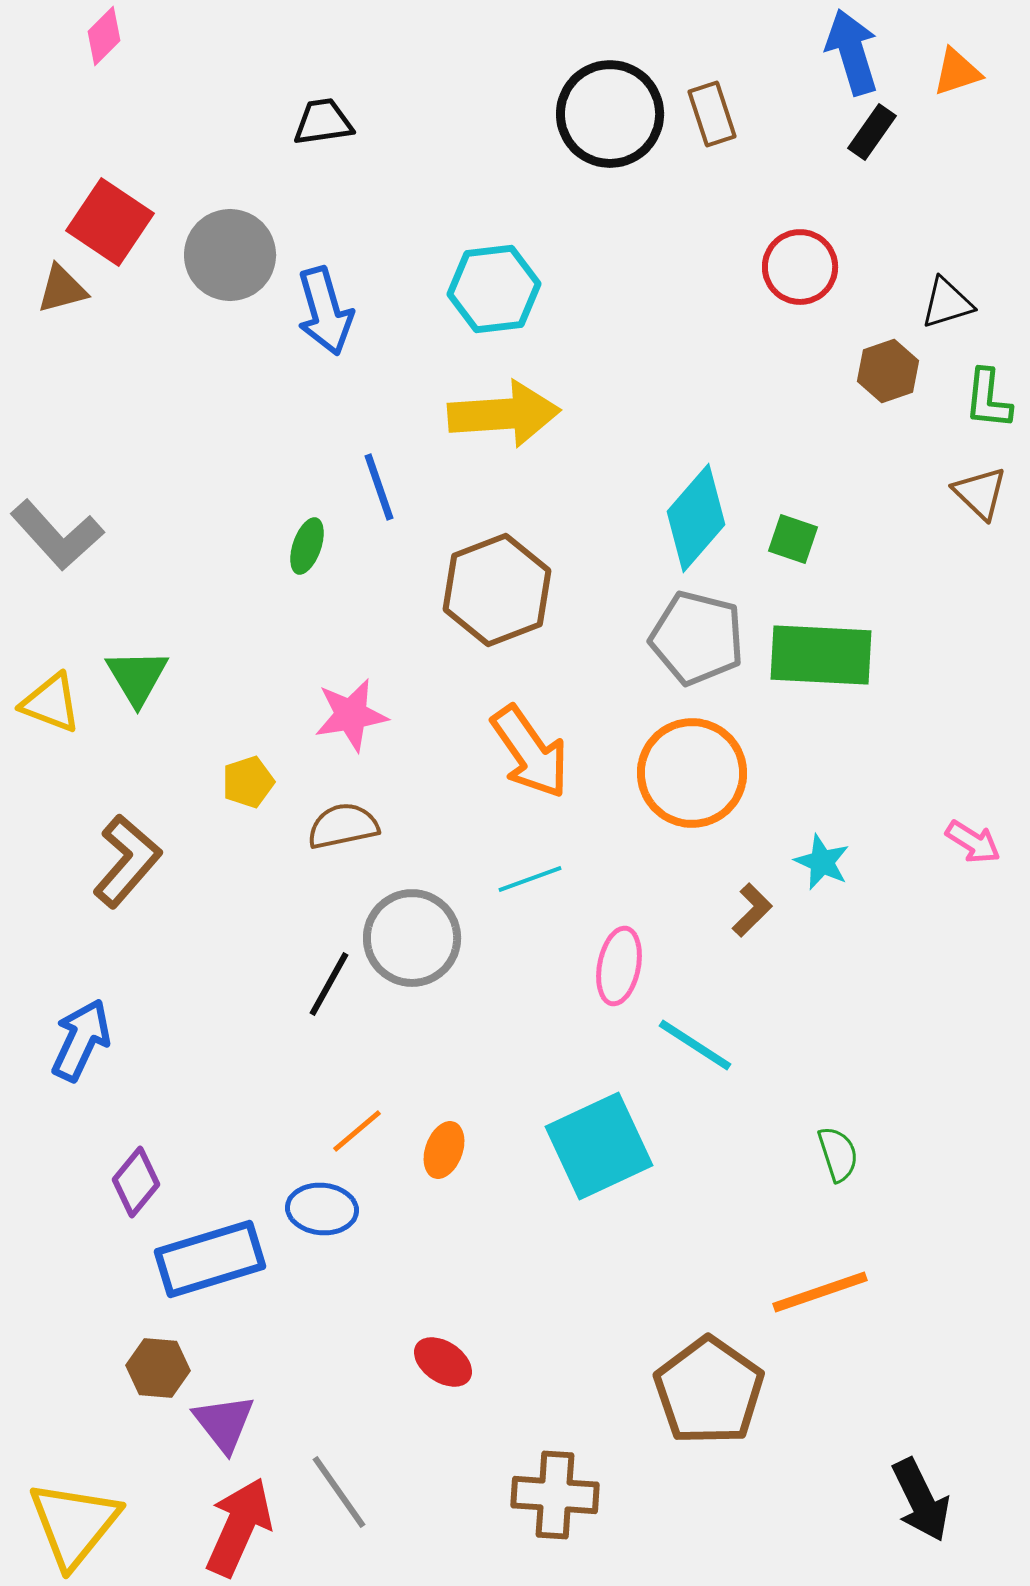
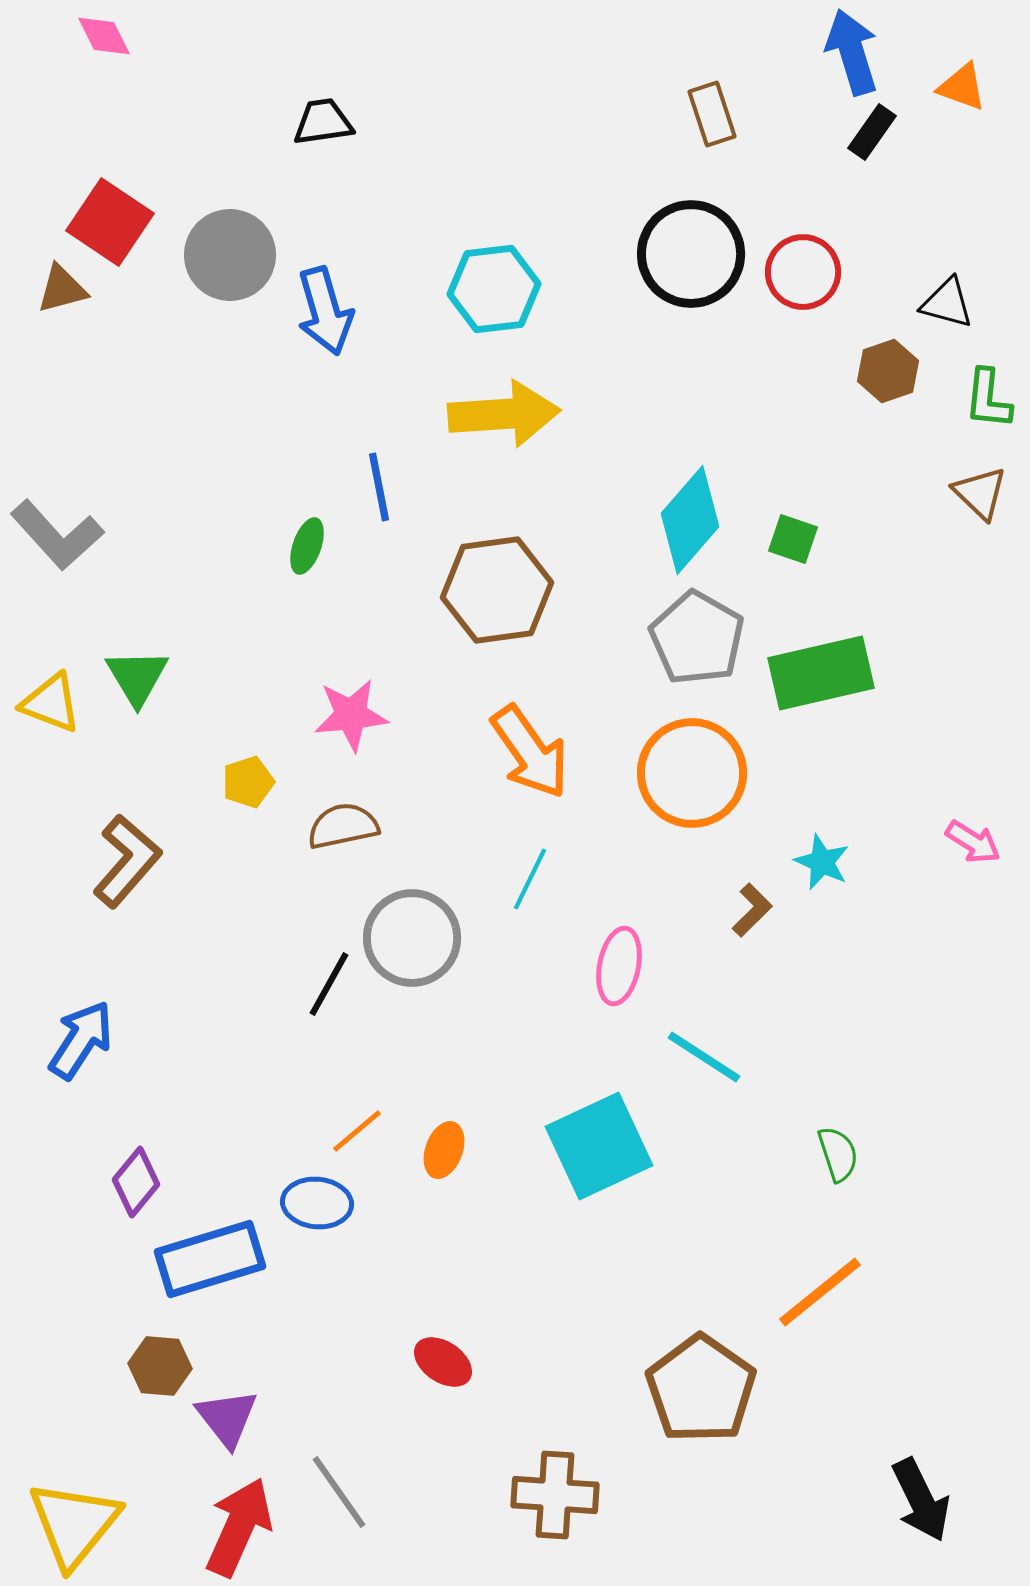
pink diamond at (104, 36): rotated 72 degrees counterclockwise
orange triangle at (957, 72): moved 5 px right, 15 px down; rotated 38 degrees clockwise
black circle at (610, 114): moved 81 px right, 140 px down
red circle at (800, 267): moved 3 px right, 5 px down
black triangle at (947, 303): rotated 32 degrees clockwise
blue line at (379, 487): rotated 8 degrees clockwise
cyan diamond at (696, 518): moved 6 px left, 2 px down
brown hexagon at (497, 590): rotated 13 degrees clockwise
gray pentagon at (697, 638): rotated 16 degrees clockwise
green rectangle at (821, 655): moved 18 px down; rotated 16 degrees counterclockwise
pink star at (351, 715): rotated 4 degrees clockwise
cyan line at (530, 879): rotated 44 degrees counterclockwise
blue arrow at (81, 1040): rotated 8 degrees clockwise
cyan line at (695, 1045): moved 9 px right, 12 px down
blue ellipse at (322, 1209): moved 5 px left, 6 px up
orange line at (820, 1292): rotated 20 degrees counterclockwise
brown hexagon at (158, 1368): moved 2 px right, 2 px up
brown pentagon at (709, 1391): moved 8 px left, 2 px up
purple triangle at (224, 1423): moved 3 px right, 5 px up
